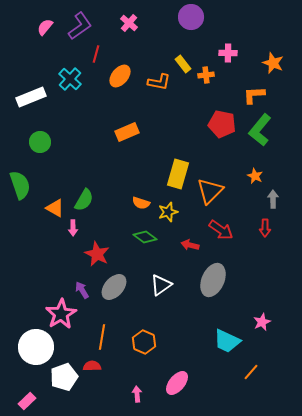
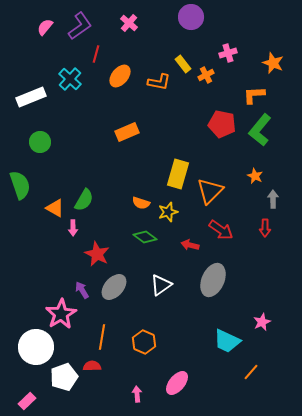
pink cross at (228, 53): rotated 18 degrees counterclockwise
orange cross at (206, 75): rotated 21 degrees counterclockwise
